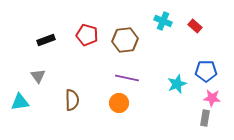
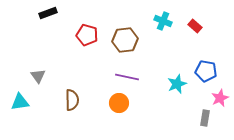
black rectangle: moved 2 px right, 27 px up
blue pentagon: rotated 10 degrees clockwise
purple line: moved 1 px up
pink star: moved 8 px right; rotated 30 degrees counterclockwise
